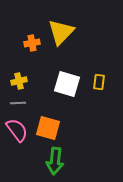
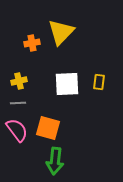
white square: rotated 20 degrees counterclockwise
